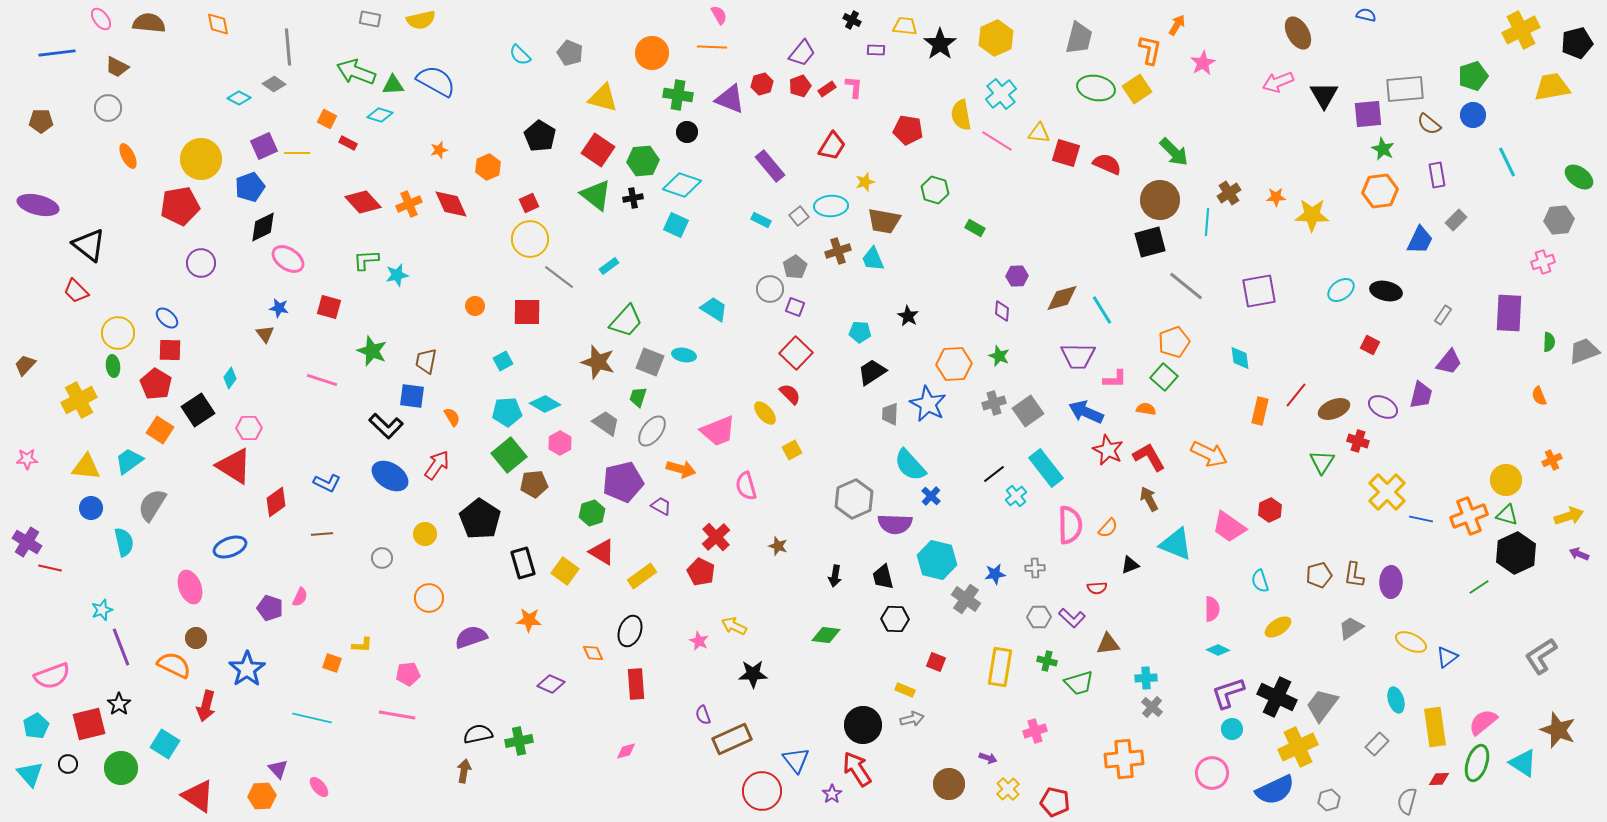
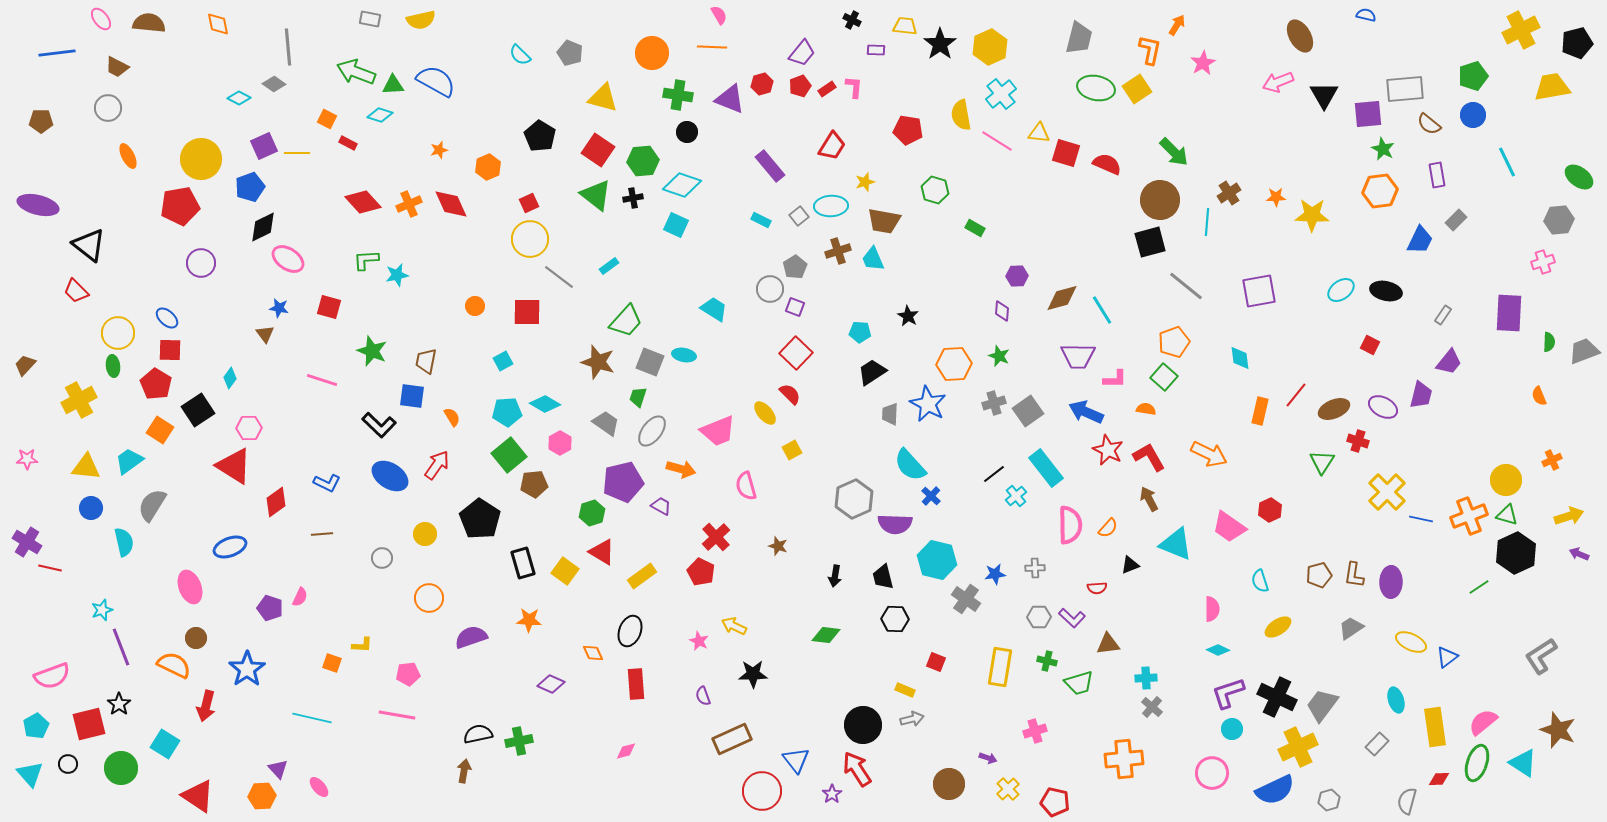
brown ellipse at (1298, 33): moved 2 px right, 3 px down
yellow hexagon at (996, 38): moved 6 px left, 9 px down
black L-shape at (386, 426): moved 7 px left, 1 px up
purple semicircle at (703, 715): moved 19 px up
